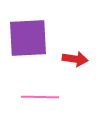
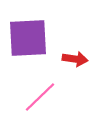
pink line: rotated 45 degrees counterclockwise
